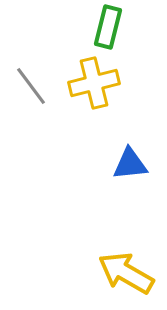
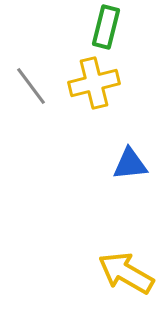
green rectangle: moved 2 px left
